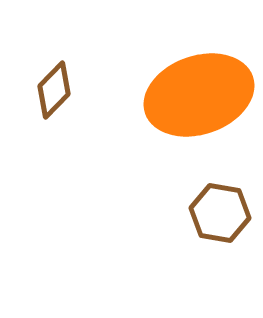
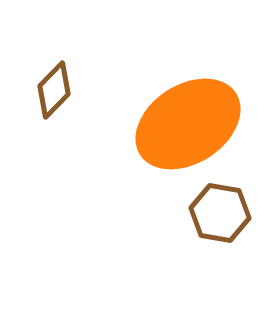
orange ellipse: moved 11 px left, 29 px down; rotated 14 degrees counterclockwise
